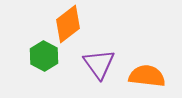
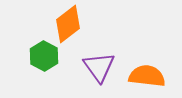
purple triangle: moved 3 px down
